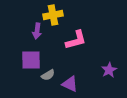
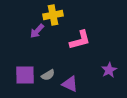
purple arrow: rotated 35 degrees clockwise
pink L-shape: moved 4 px right
purple square: moved 6 px left, 15 px down
